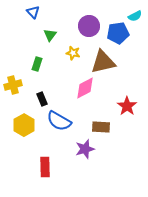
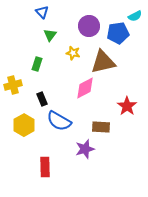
blue triangle: moved 9 px right
